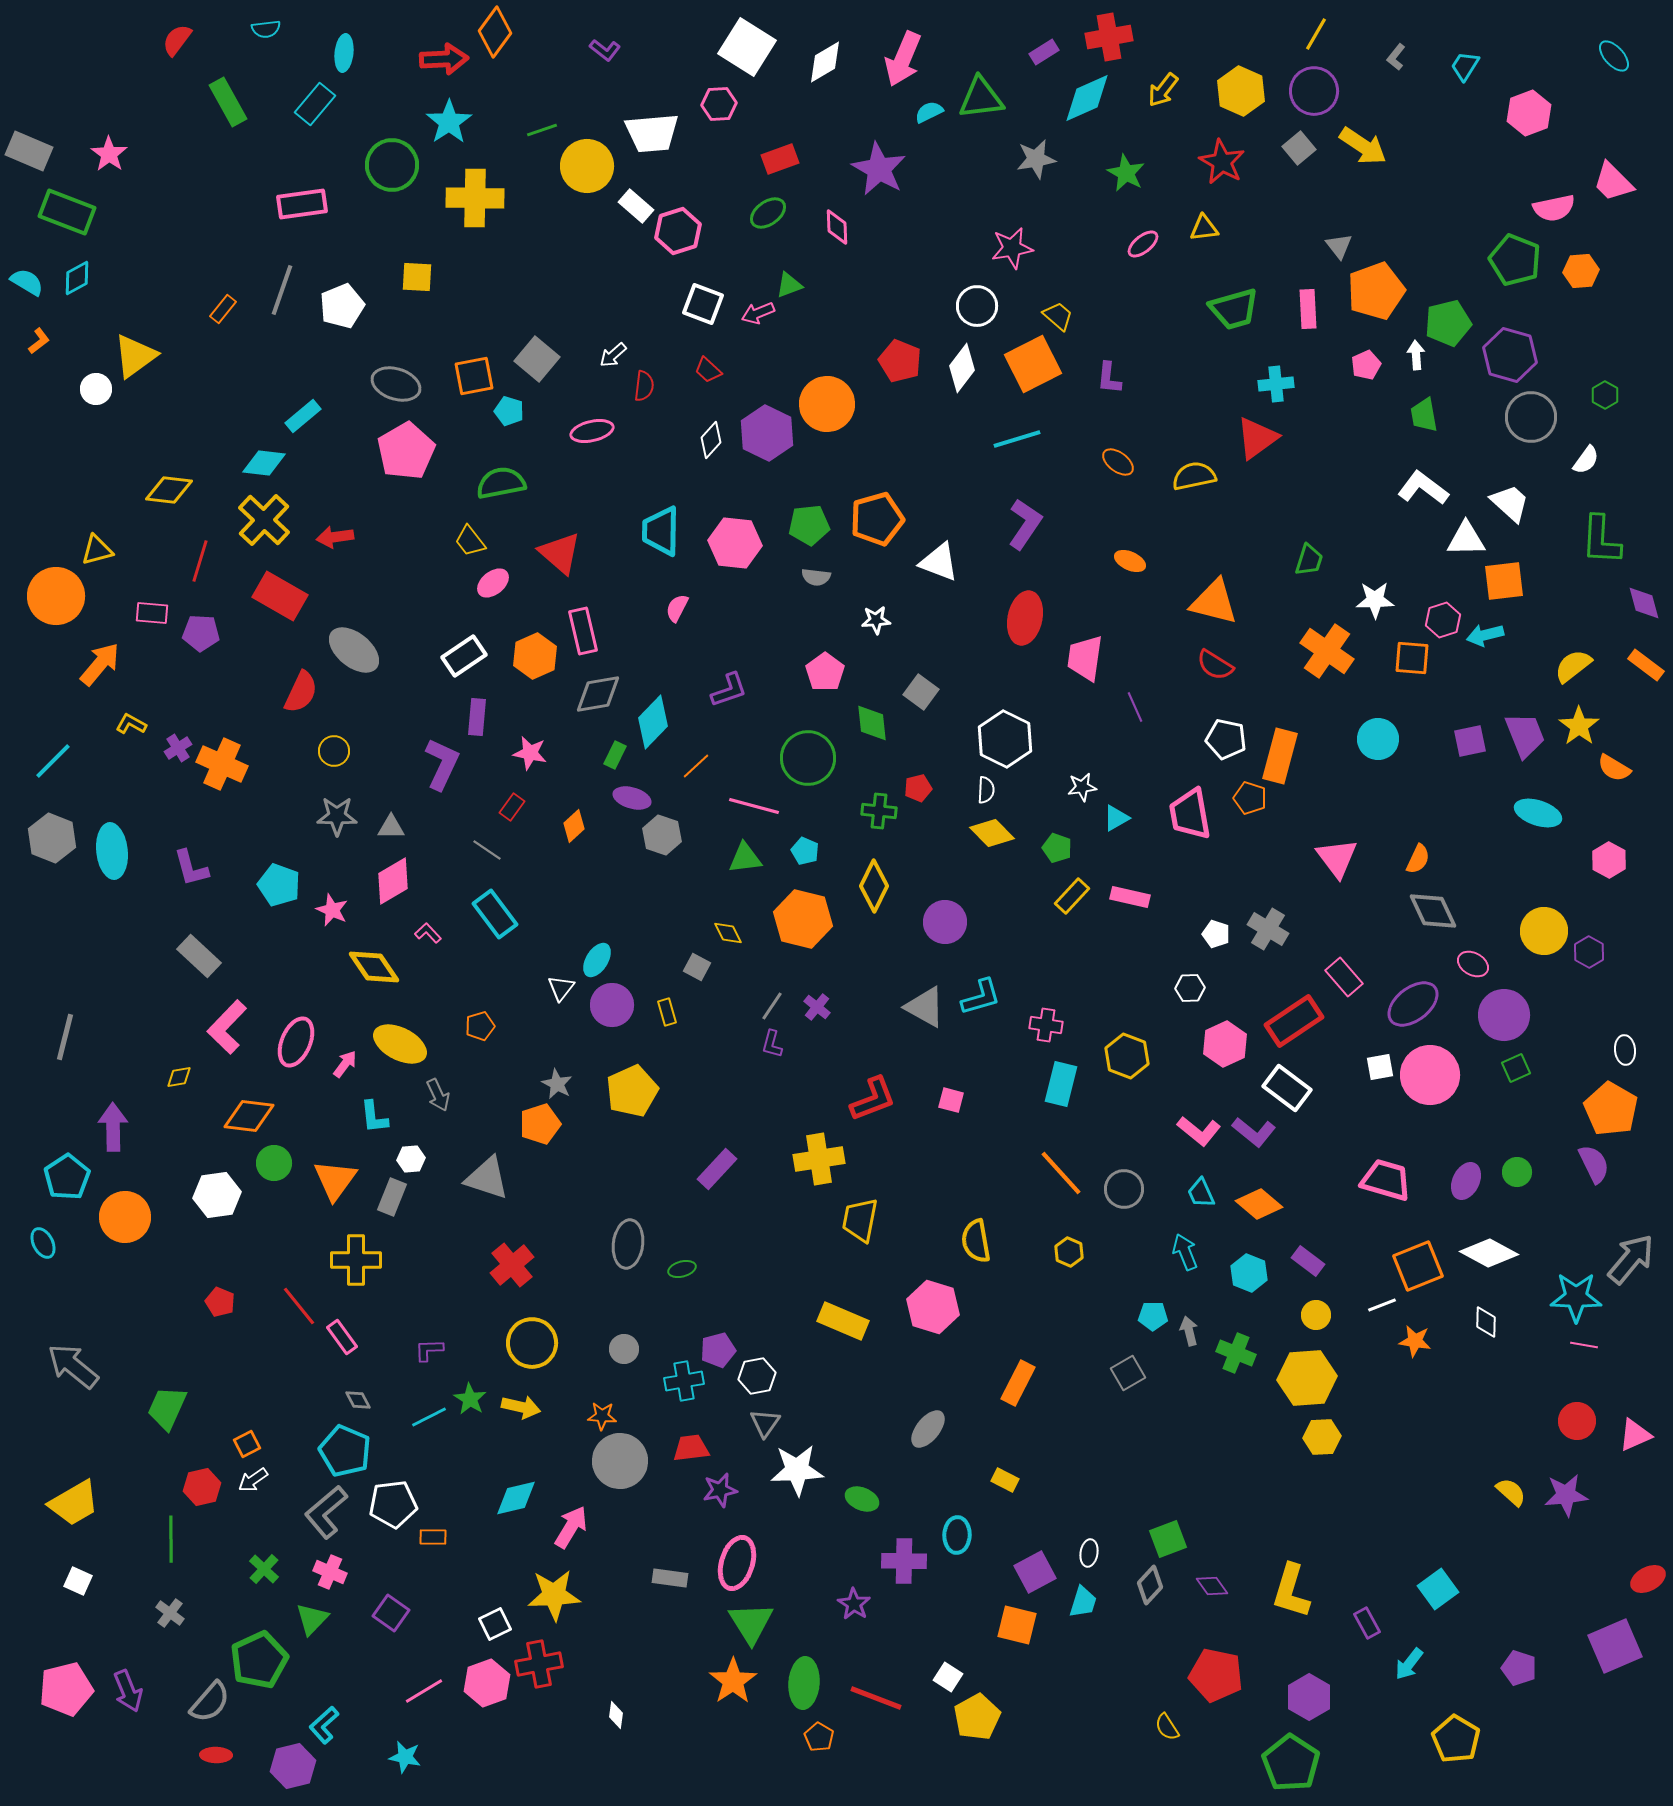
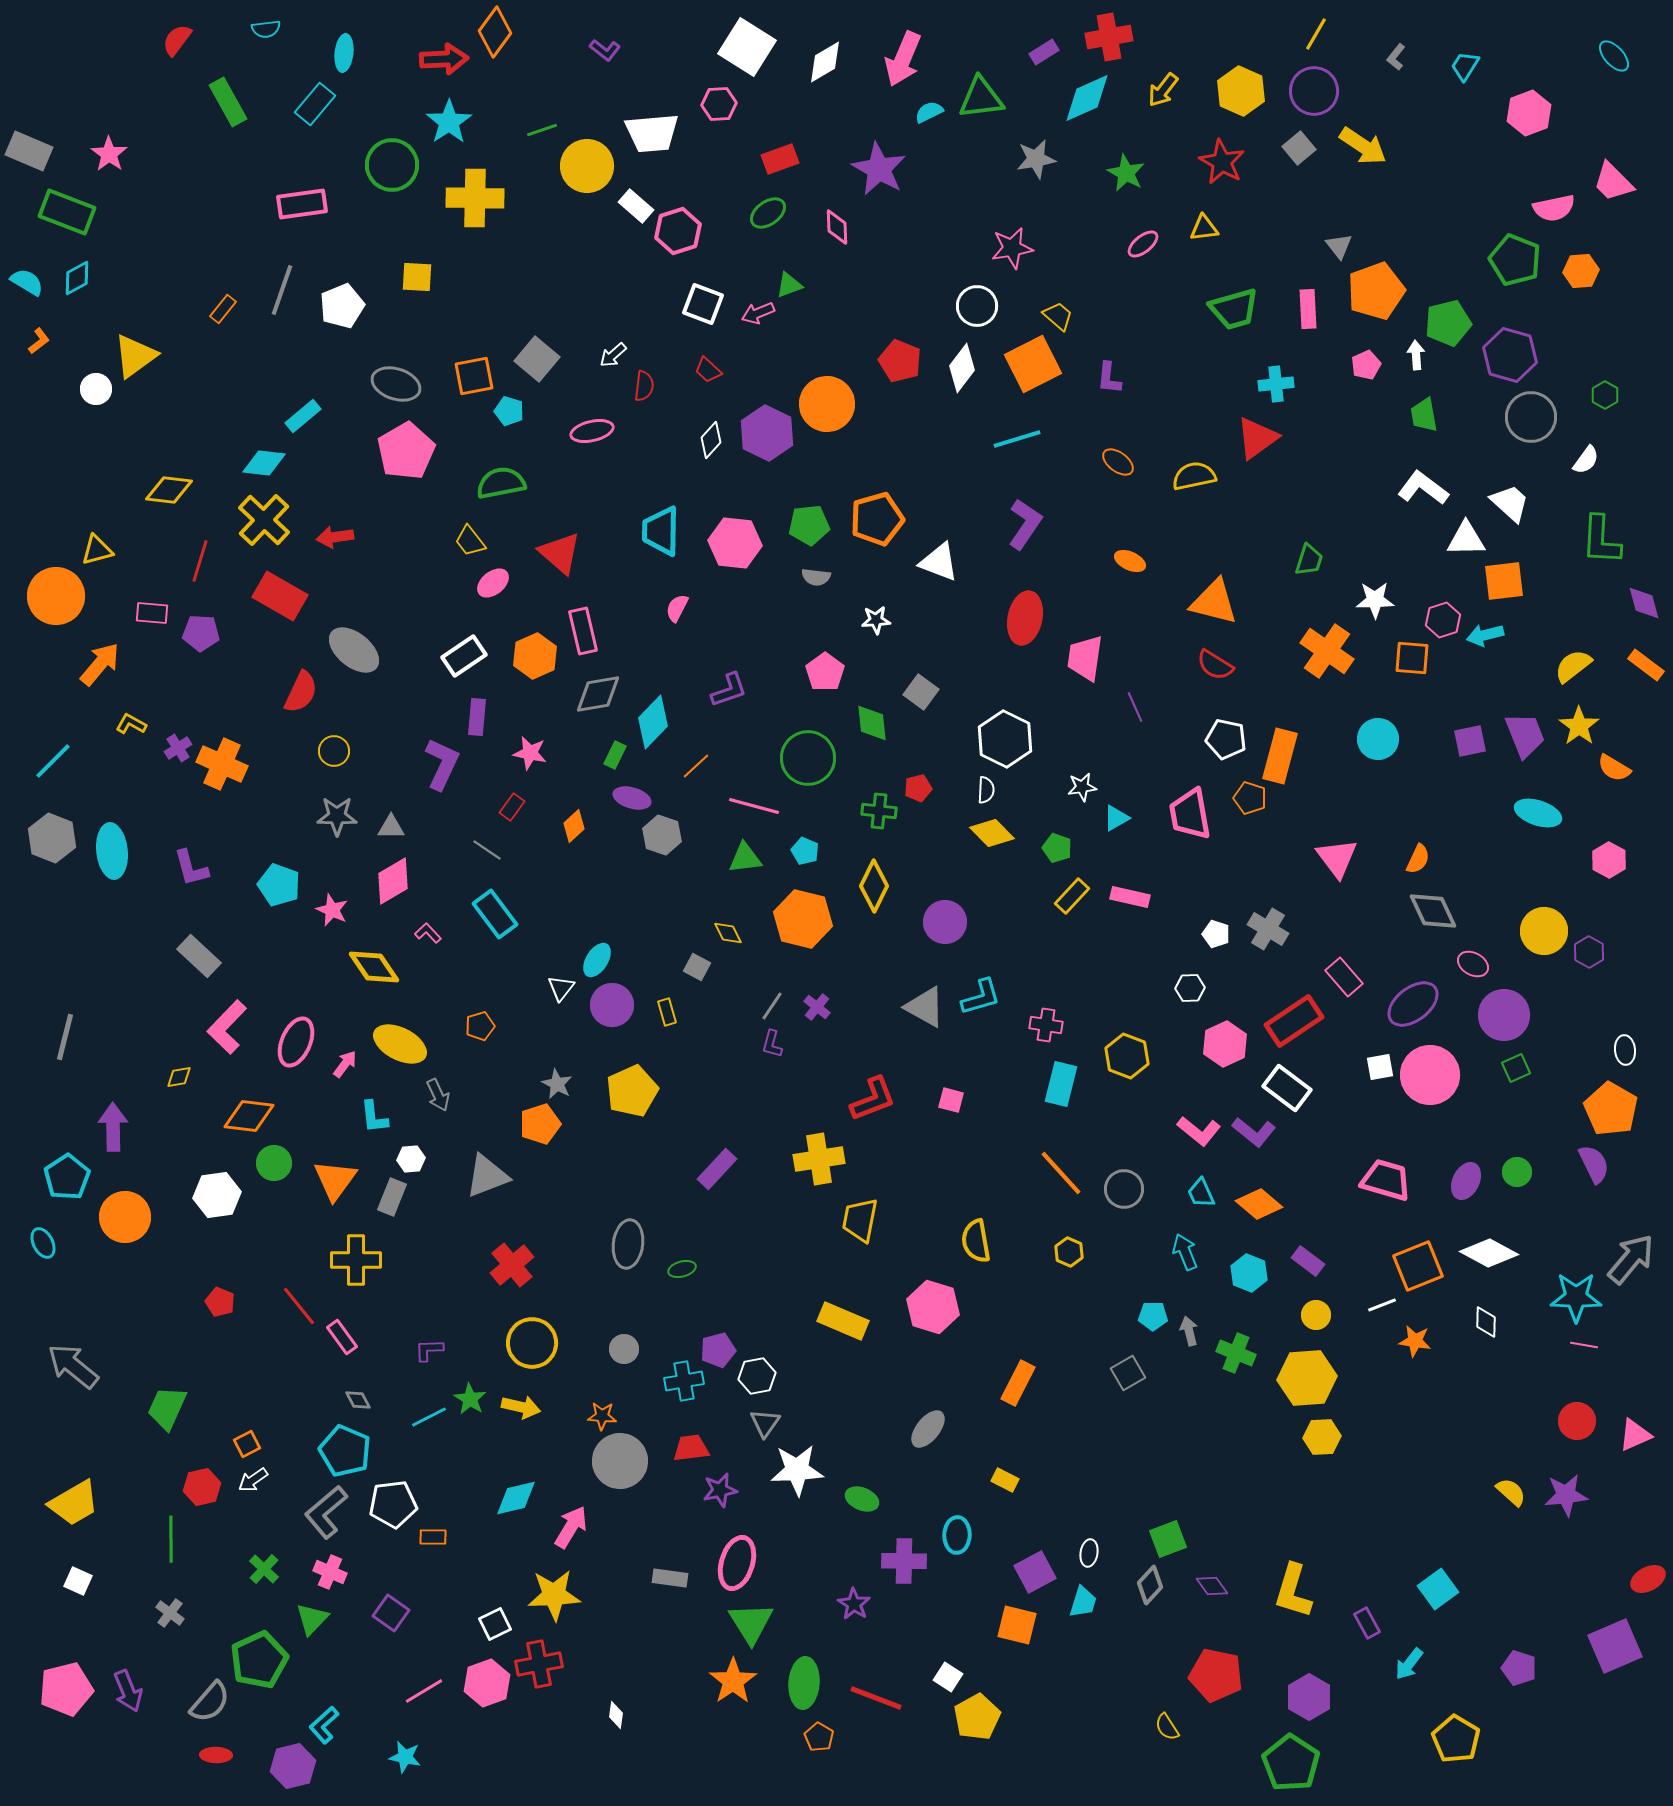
gray triangle at (487, 1178): moved 2 px up; rotated 39 degrees counterclockwise
yellow L-shape at (1291, 1591): moved 2 px right
